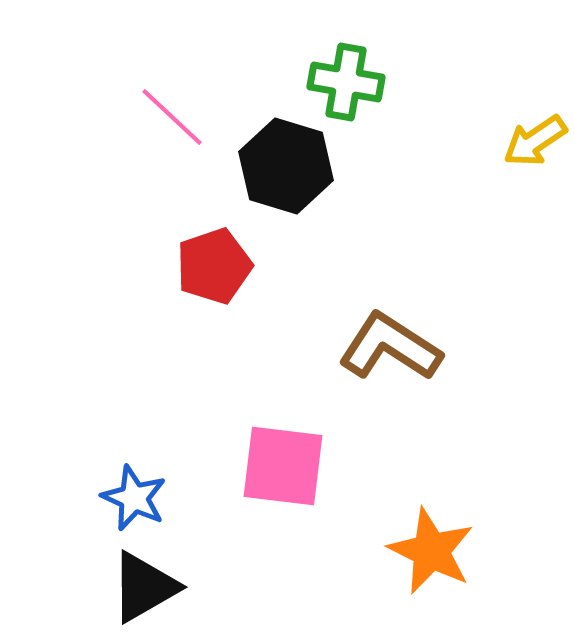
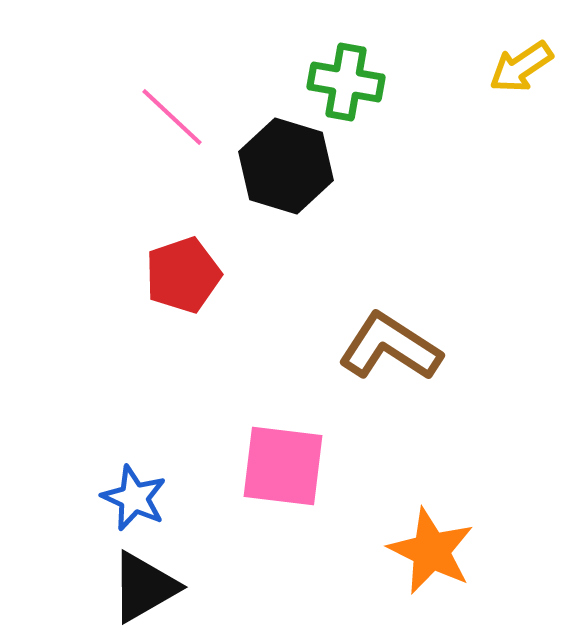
yellow arrow: moved 14 px left, 74 px up
red pentagon: moved 31 px left, 9 px down
